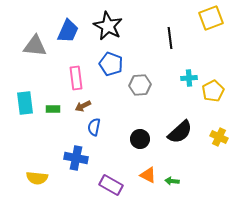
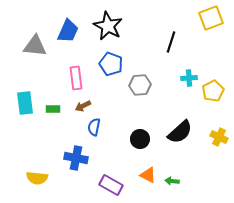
black line: moved 1 px right, 4 px down; rotated 25 degrees clockwise
